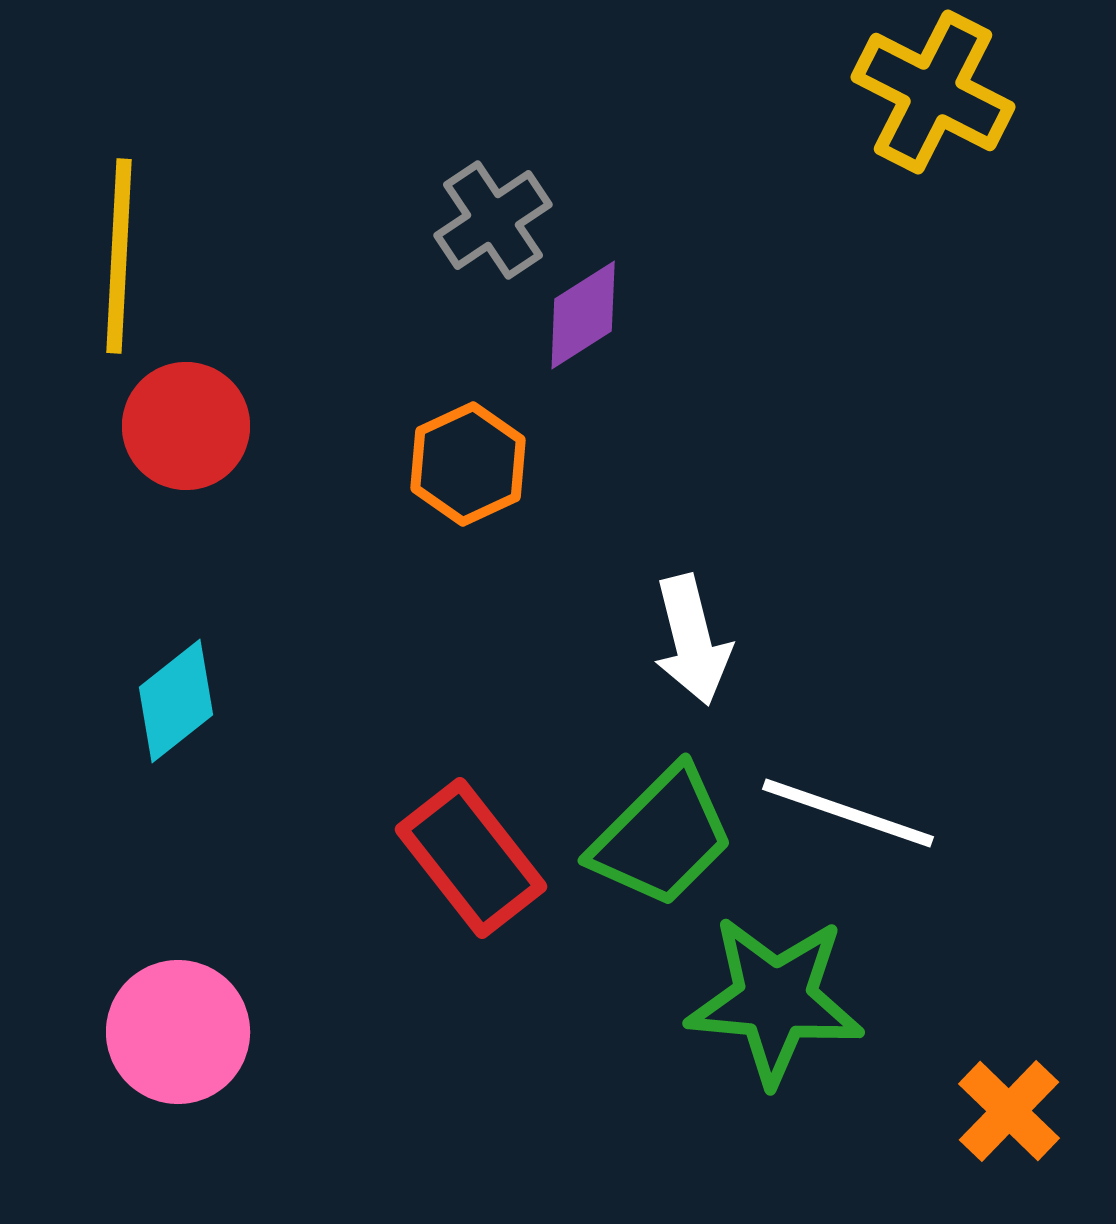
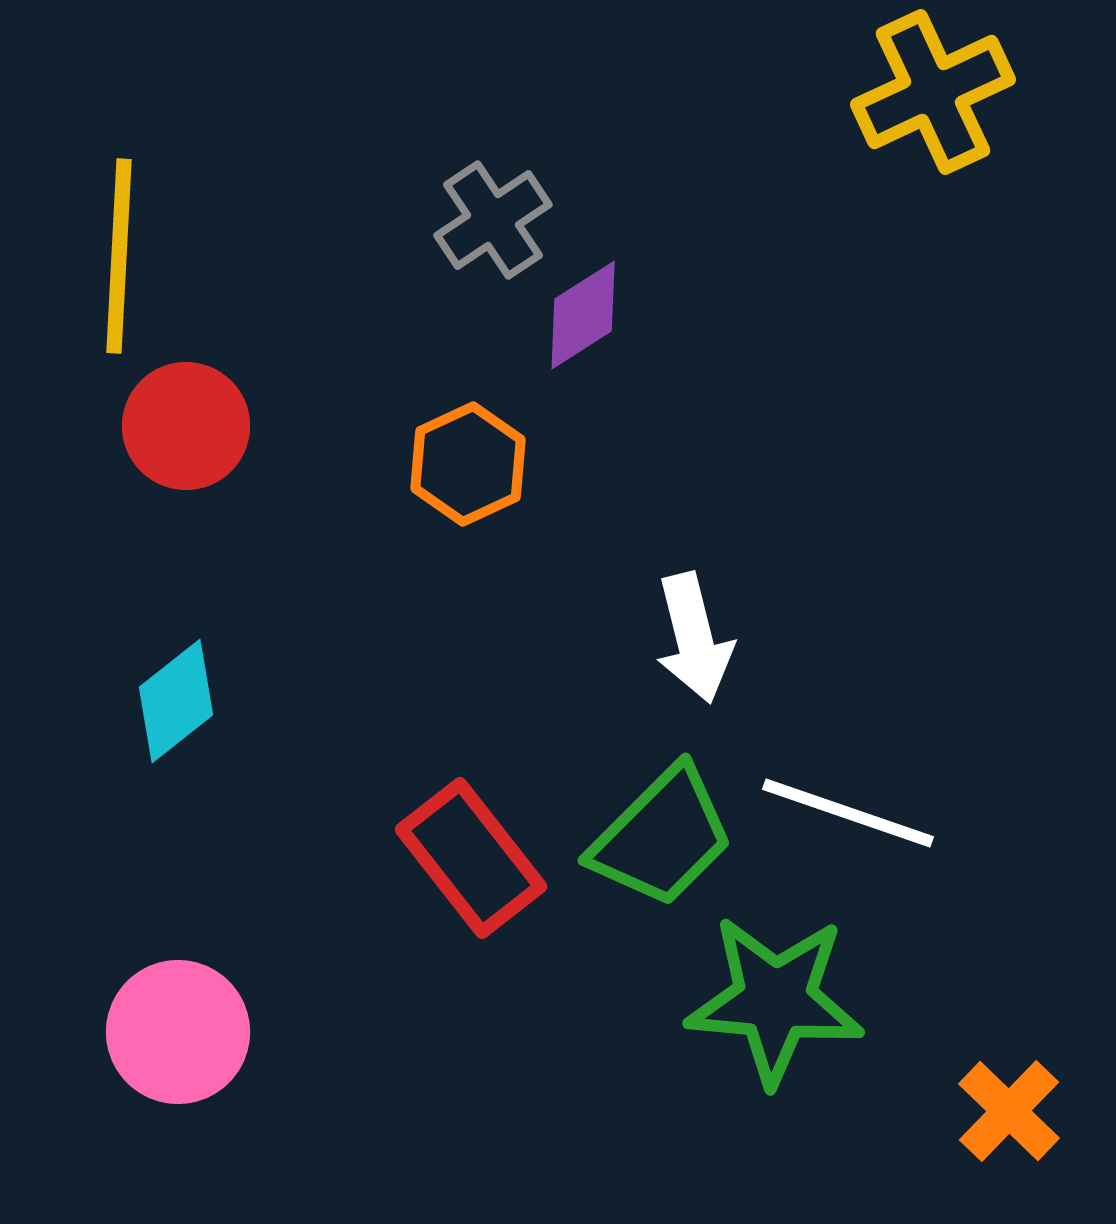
yellow cross: rotated 38 degrees clockwise
white arrow: moved 2 px right, 2 px up
